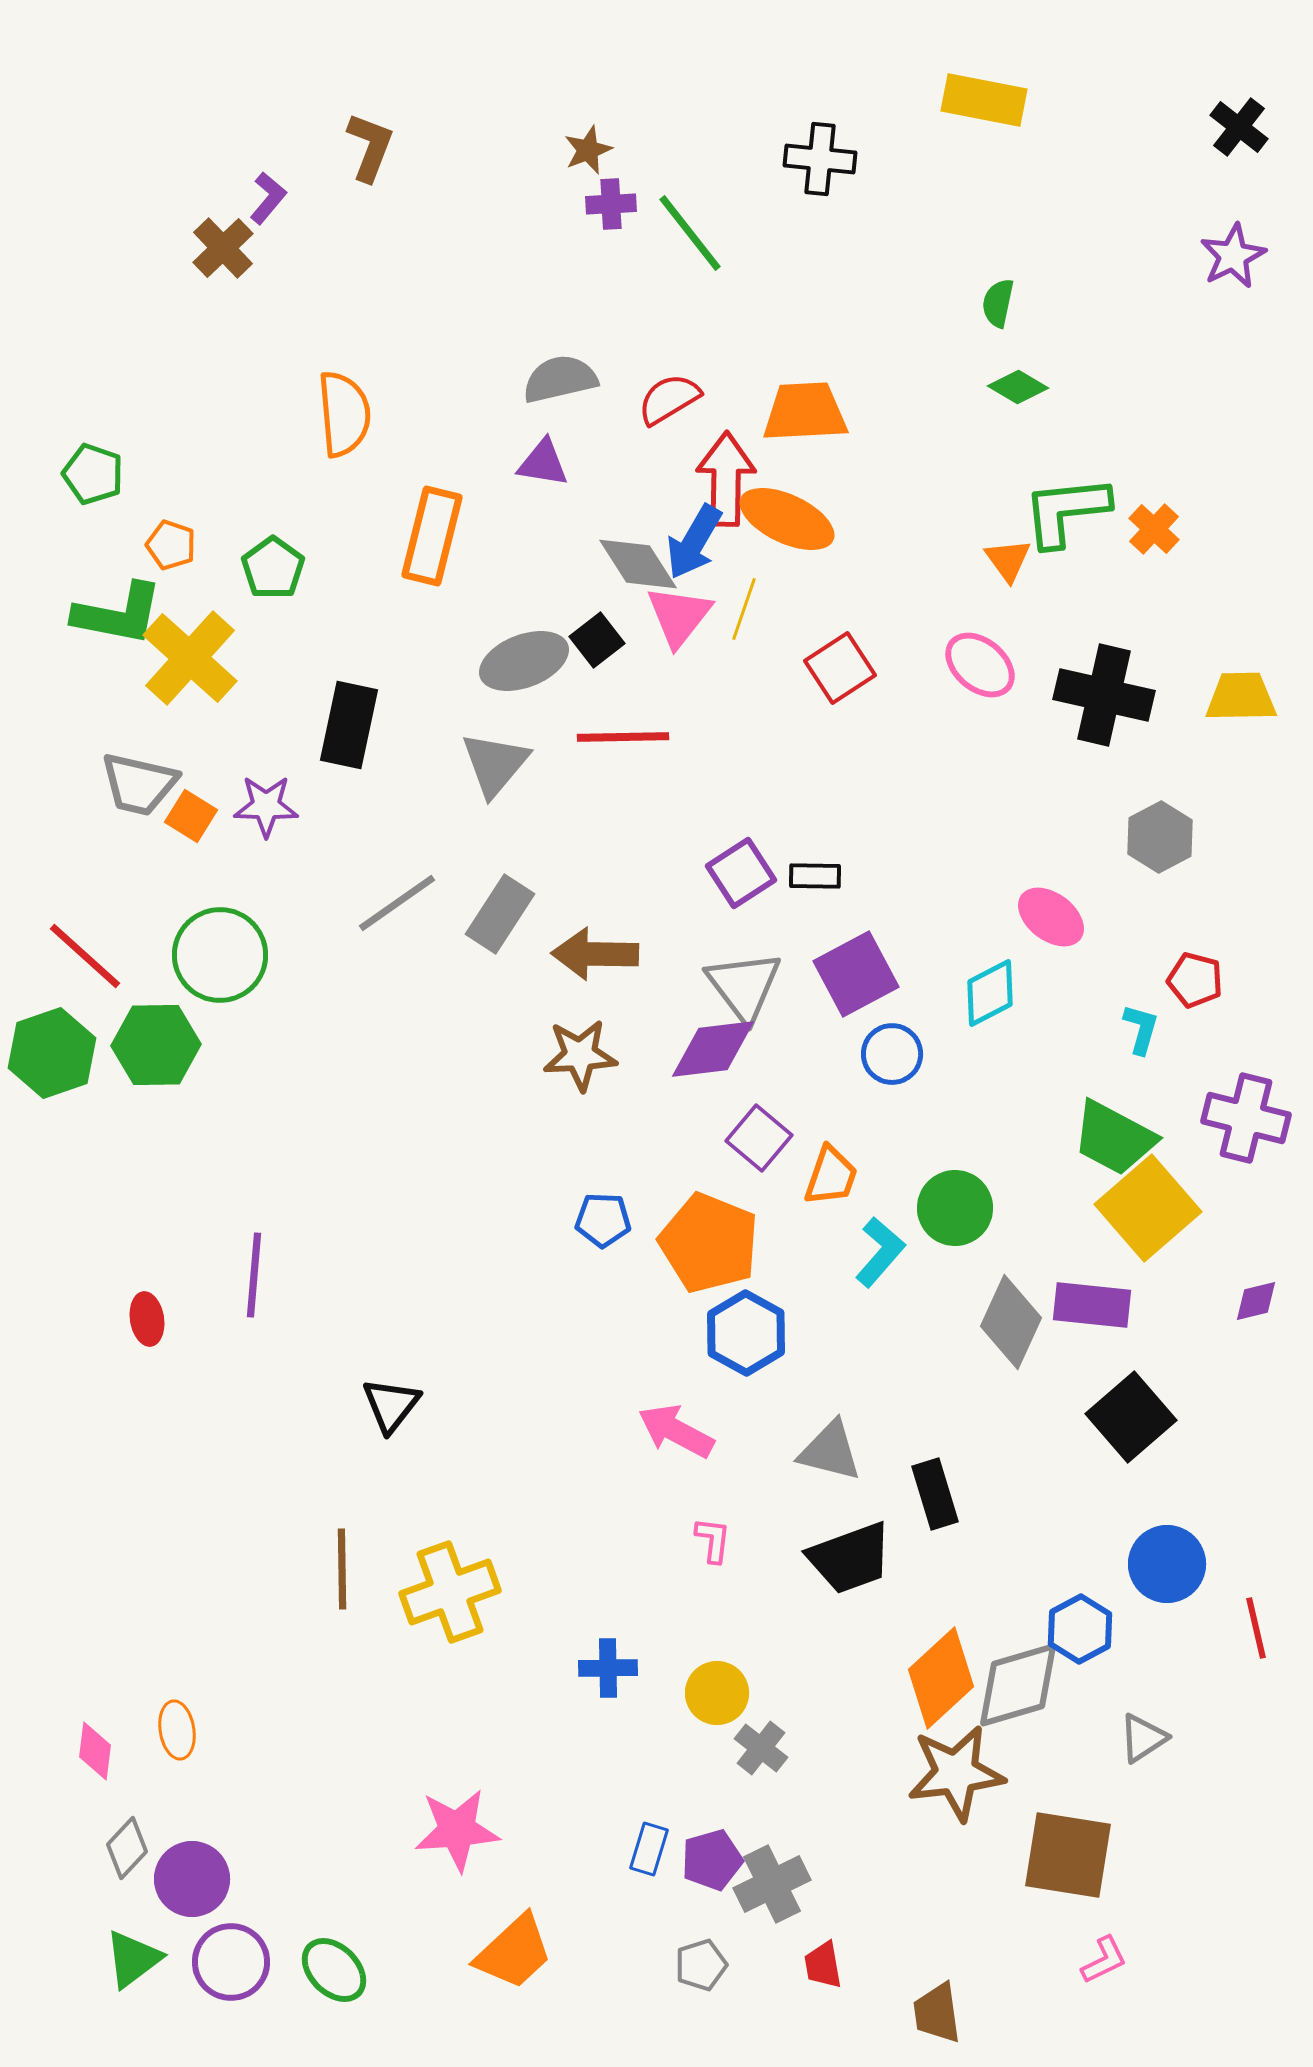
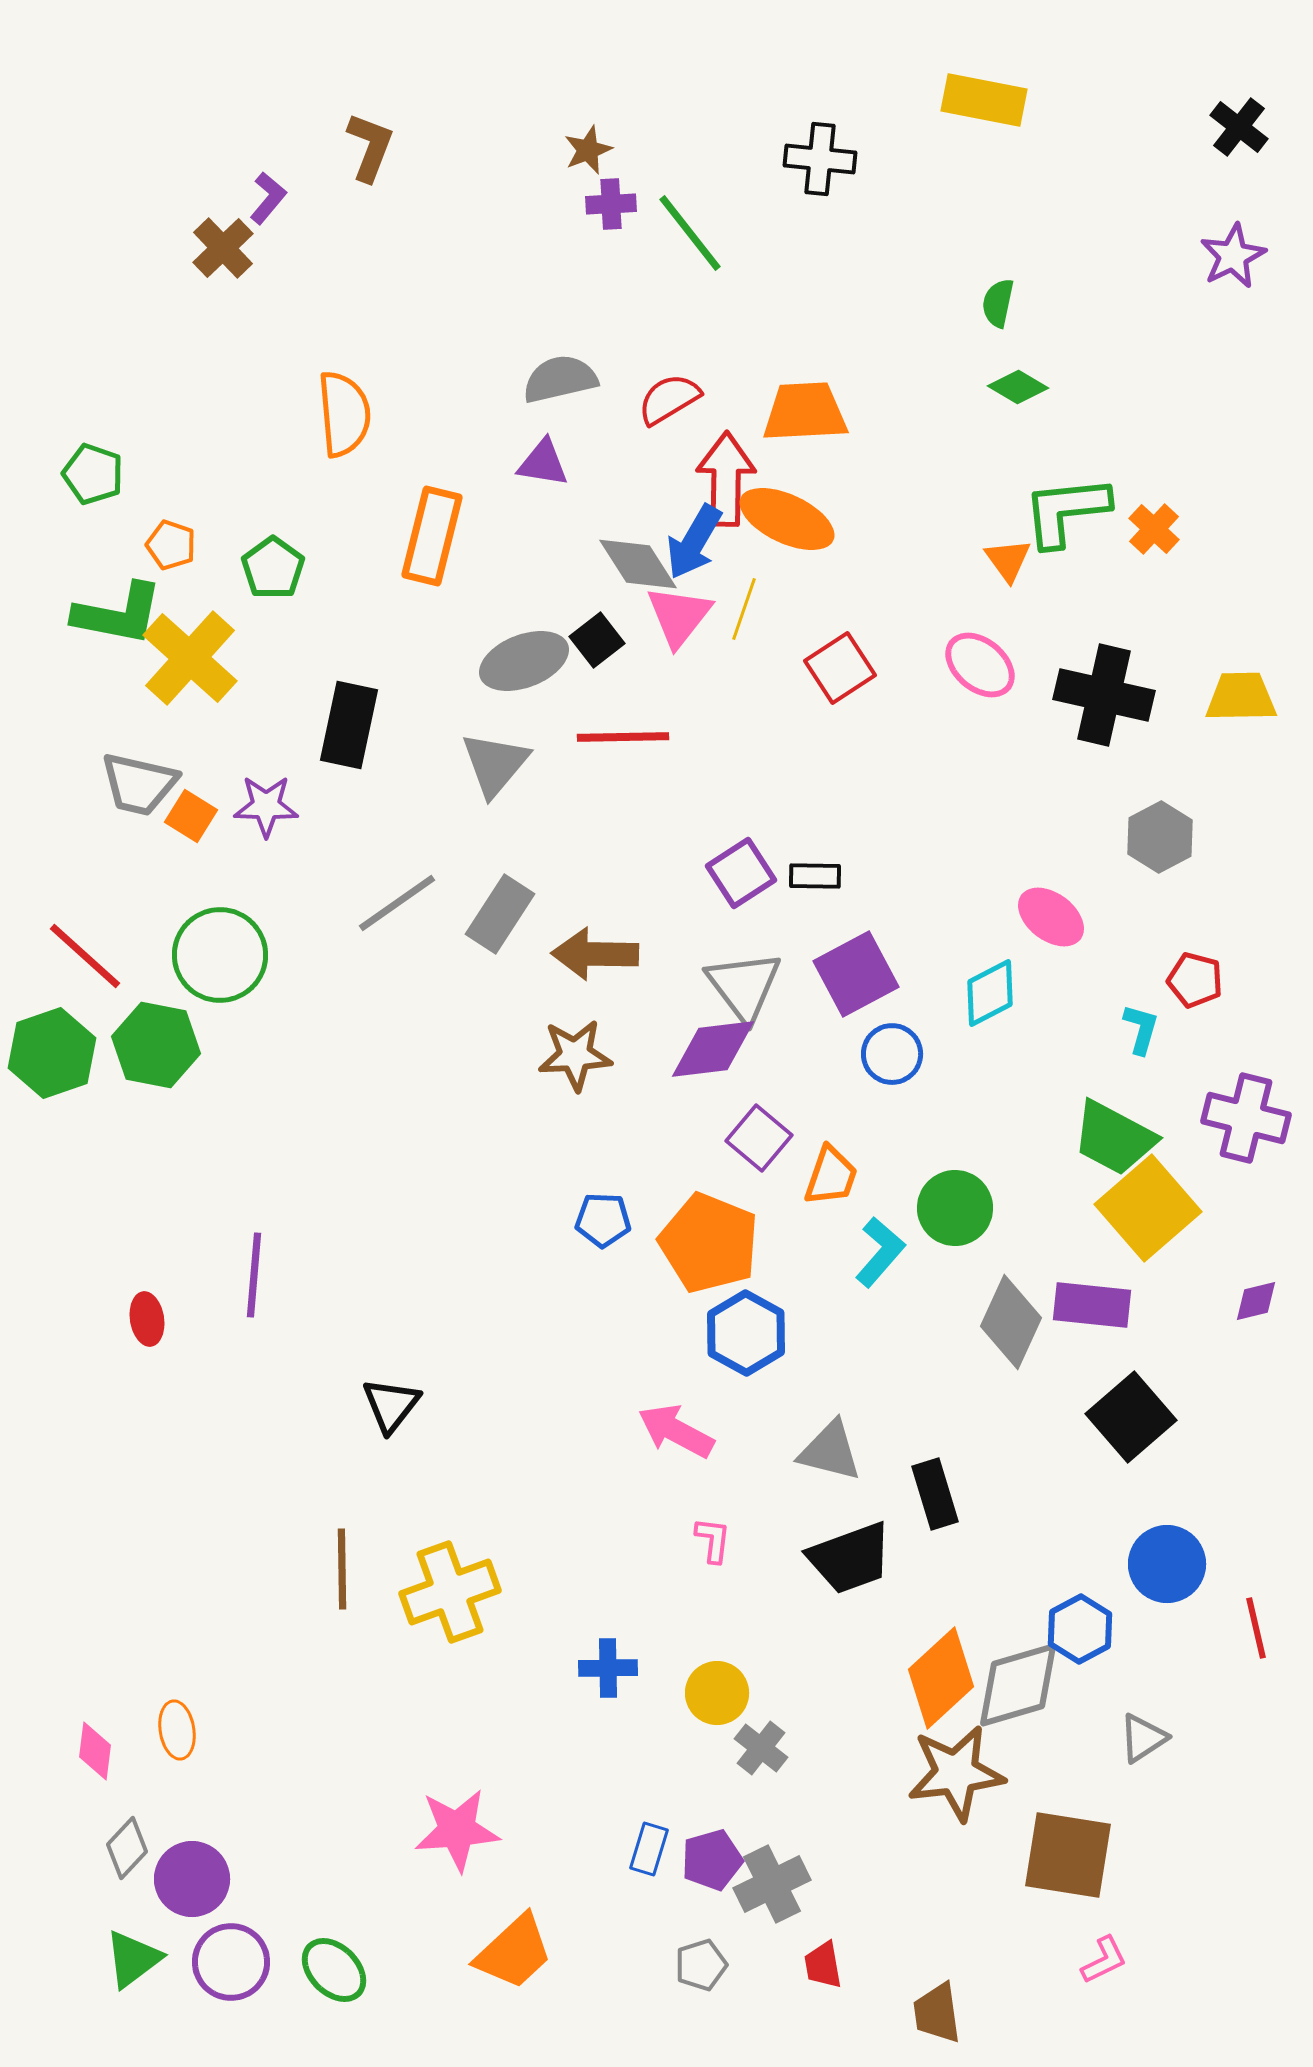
green hexagon at (156, 1045): rotated 12 degrees clockwise
brown star at (580, 1055): moved 5 px left
